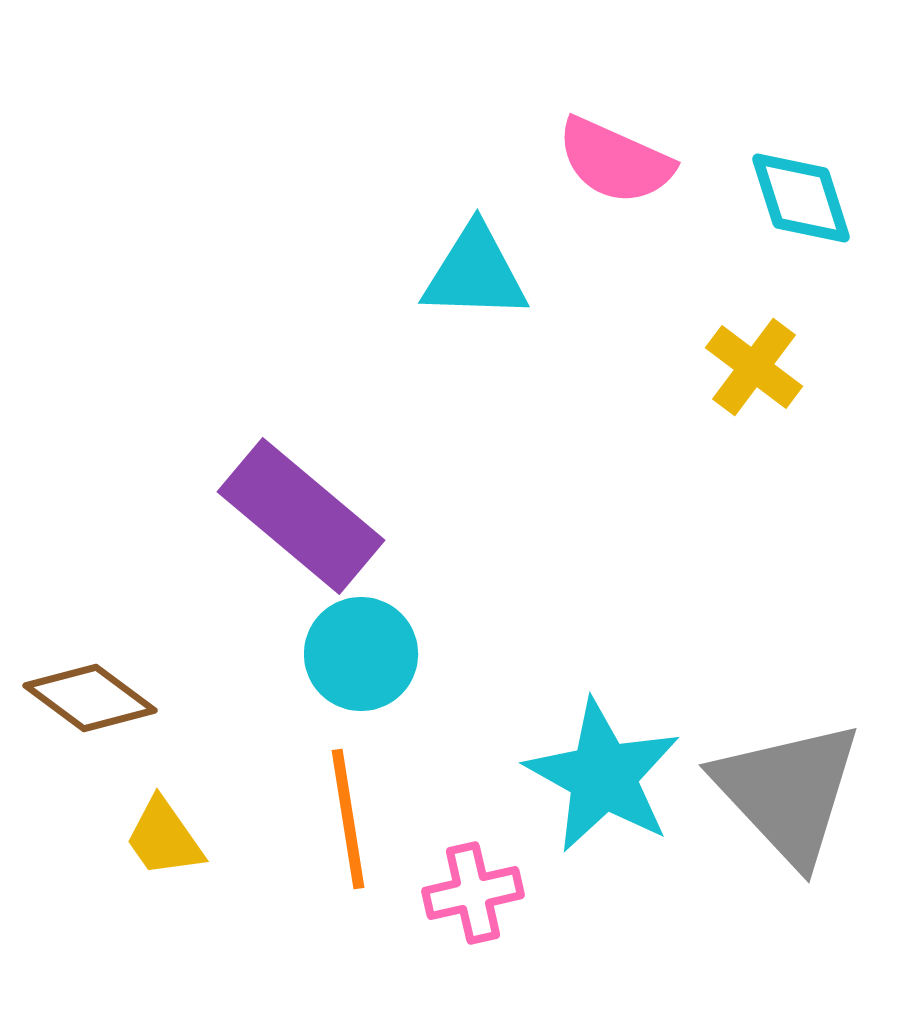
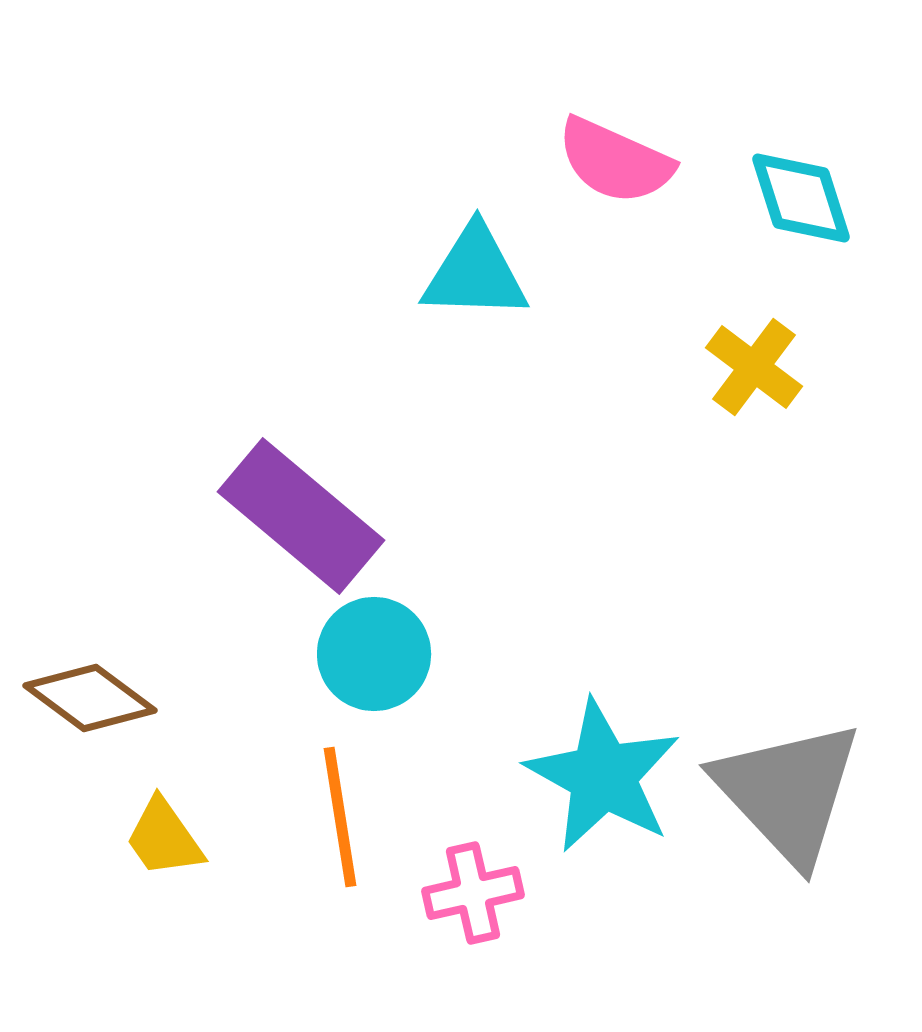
cyan circle: moved 13 px right
orange line: moved 8 px left, 2 px up
